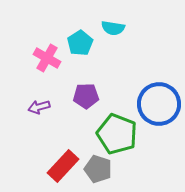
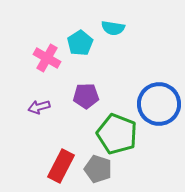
red rectangle: moved 2 px left; rotated 16 degrees counterclockwise
